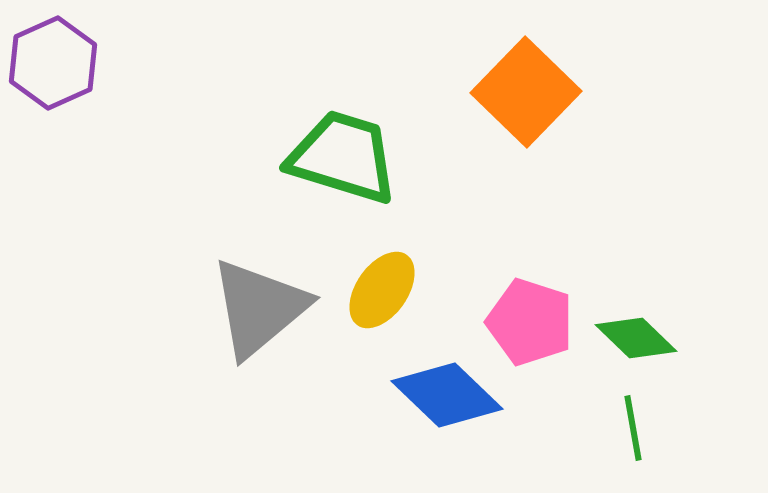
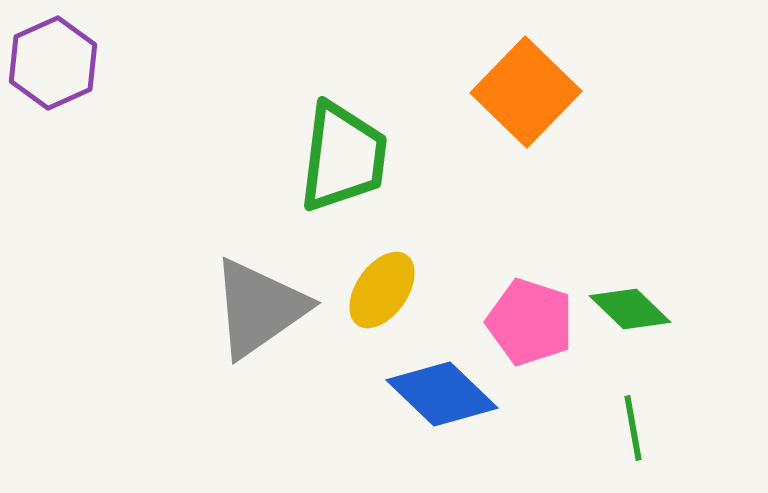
green trapezoid: rotated 80 degrees clockwise
gray triangle: rotated 5 degrees clockwise
green diamond: moved 6 px left, 29 px up
blue diamond: moved 5 px left, 1 px up
